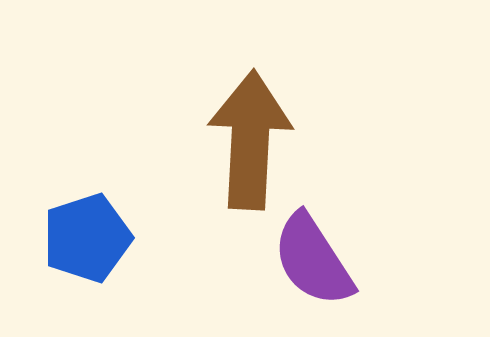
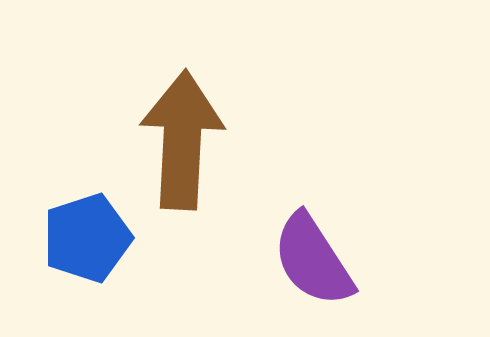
brown arrow: moved 68 px left
